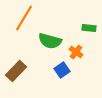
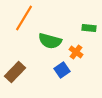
brown rectangle: moved 1 px left, 1 px down
